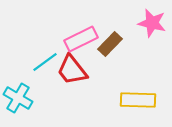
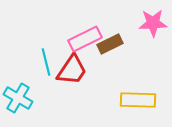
pink star: moved 1 px right; rotated 16 degrees counterclockwise
pink rectangle: moved 4 px right
brown rectangle: rotated 20 degrees clockwise
cyan line: moved 1 px right; rotated 68 degrees counterclockwise
red trapezoid: rotated 108 degrees counterclockwise
